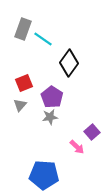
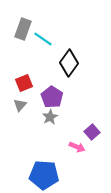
gray star: rotated 21 degrees counterclockwise
pink arrow: rotated 21 degrees counterclockwise
